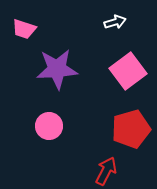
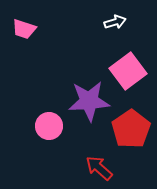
purple star: moved 32 px right, 32 px down
red pentagon: rotated 18 degrees counterclockwise
red arrow: moved 7 px left, 3 px up; rotated 76 degrees counterclockwise
